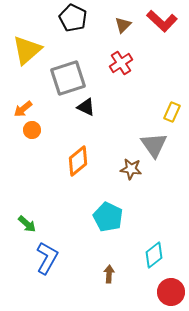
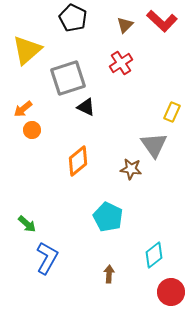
brown triangle: moved 2 px right
